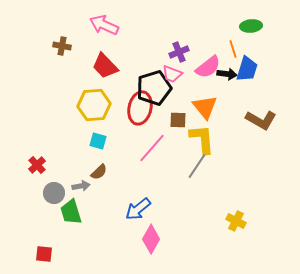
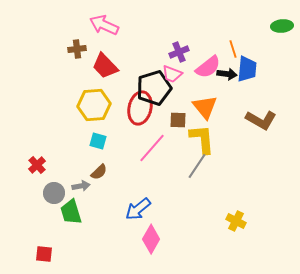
green ellipse: moved 31 px right
brown cross: moved 15 px right, 3 px down; rotated 18 degrees counterclockwise
blue trapezoid: rotated 12 degrees counterclockwise
